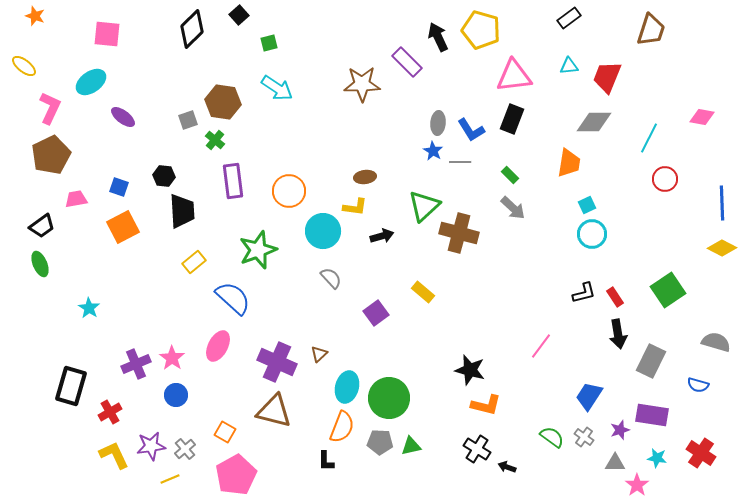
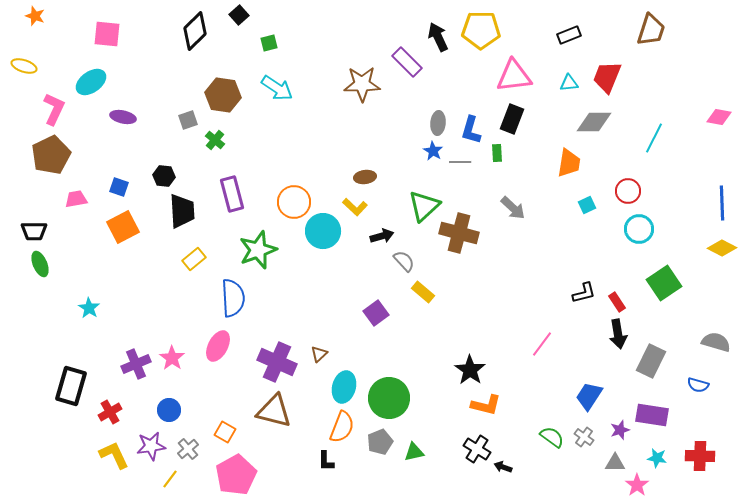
black rectangle at (569, 18): moved 17 px down; rotated 15 degrees clockwise
black diamond at (192, 29): moved 3 px right, 2 px down
yellow pentagon at (481, 30): rotated 15 degrees counterclockwise
yellow ellipse at (24, 66): rotated 20 degrees counterclockwise
cyan triangle at (569, 66): moved 17 px down
brown hexagon at (223, 102): moved 7 px up
pink L-shape at (50, 108): moved 4 px right, 1 px down
purple ellipse at (123, 117): rotated 25 degrees counterclockwise
pink diamond at (702, 117): moved 17 px right
blue L-shape at (471, 130): rotated 48 degrees clockwise
cyan line at (649, 138): moved 5 px right
green rectangle at (510, 175): moved 13 px left, 22 px up; rotated 42 degrees clockwise
red circle at (665, 179): moved 37 px left, 12 px down
purple rectangle at (233, 181): moved 1 px left, 13 px down; rotated 8 degrees counterclockwise
orange circle at (289, 191): moved 5 px right, 11 px down
yellow L-shape at (355, 207): rotated 35 degrees clockwise
black trapezoid at (42, 226): moved 8 px left, 5 px down; rotated 36 degrees clockwise
cyan circle at (592, 234): moved 47 px right, 5 px up
yellow rectangle at (194, 262): moved 3 px up
gray semicircle at (331, 278): moved 73 px right, 17 px up
green square at (668, 290): moved 4 px left, 7 px up
red rectangle at (615, 297): moved 2 px right, 5 px down
blue semicircle at (233, 298): rotated 45 degrees clockwise
pink line at (541, 346): moved 1 px right, 2 px up
black star at (470, 370): rotated 20 degrees clockwise
cyan ellipse at (347, 387): moved 3 px left
blue circle at (176, 395): moved 7 px left, 15 px down
gray pentagon at (380, 442): rotated 25 degrees counterclockwise
green triangle at (411, 446): moved 3 px right, 6 px down
gray cross at (185, 449): moved 3 px right
red cross at (701, 453): moved 1 px left, 3 px down; rotated 32 degrees counterclockwise
black arrow at (507, 467): moved 4 px left
yellow line at (170, 479): rotated 30 degrees counterclockwise
